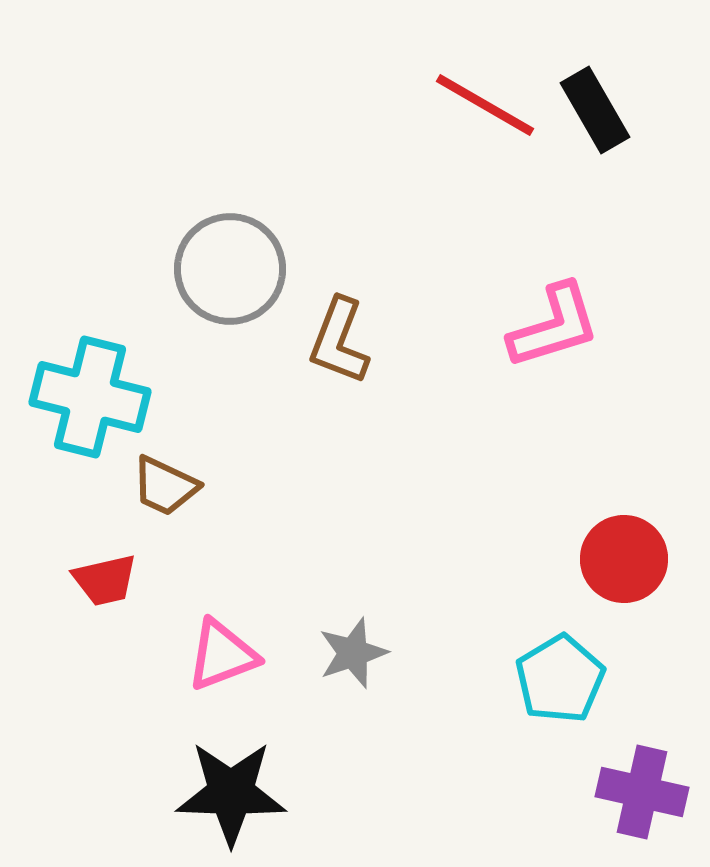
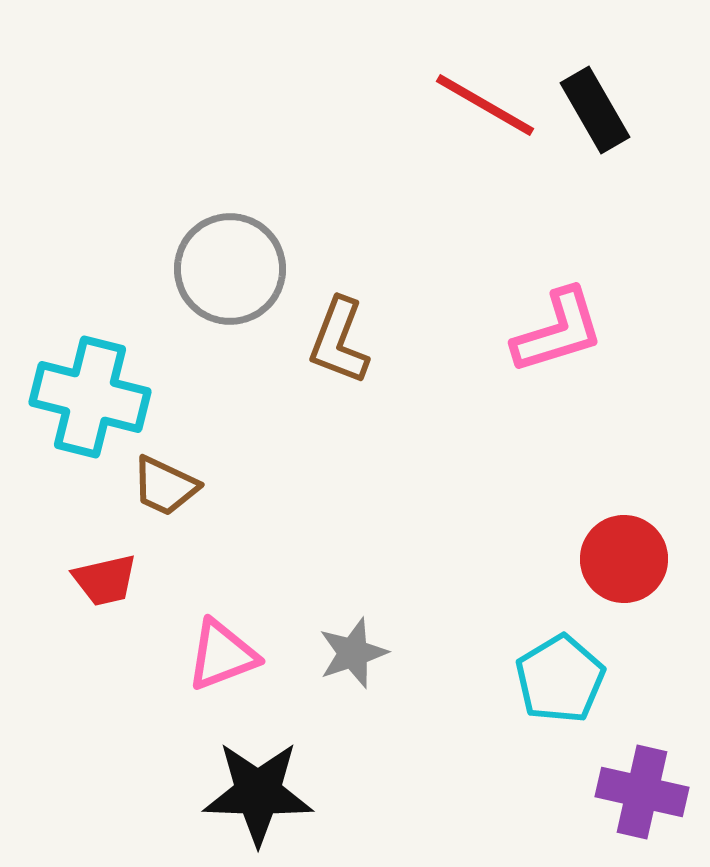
pink L-shape: moved 4 px right, 5 px down
black star: moved 27 px right
